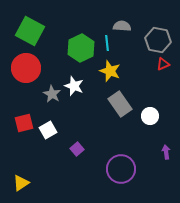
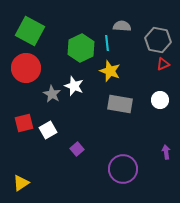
gray rectangle: rotated 45 degrees counterclockwise
white circle: moved 10 px right, 16 px up
purple circle: moved 2 px right
